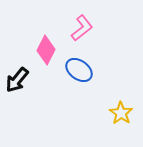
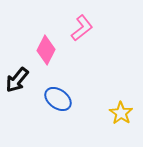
blue ellipse: moved 21 px left, 29 px down
